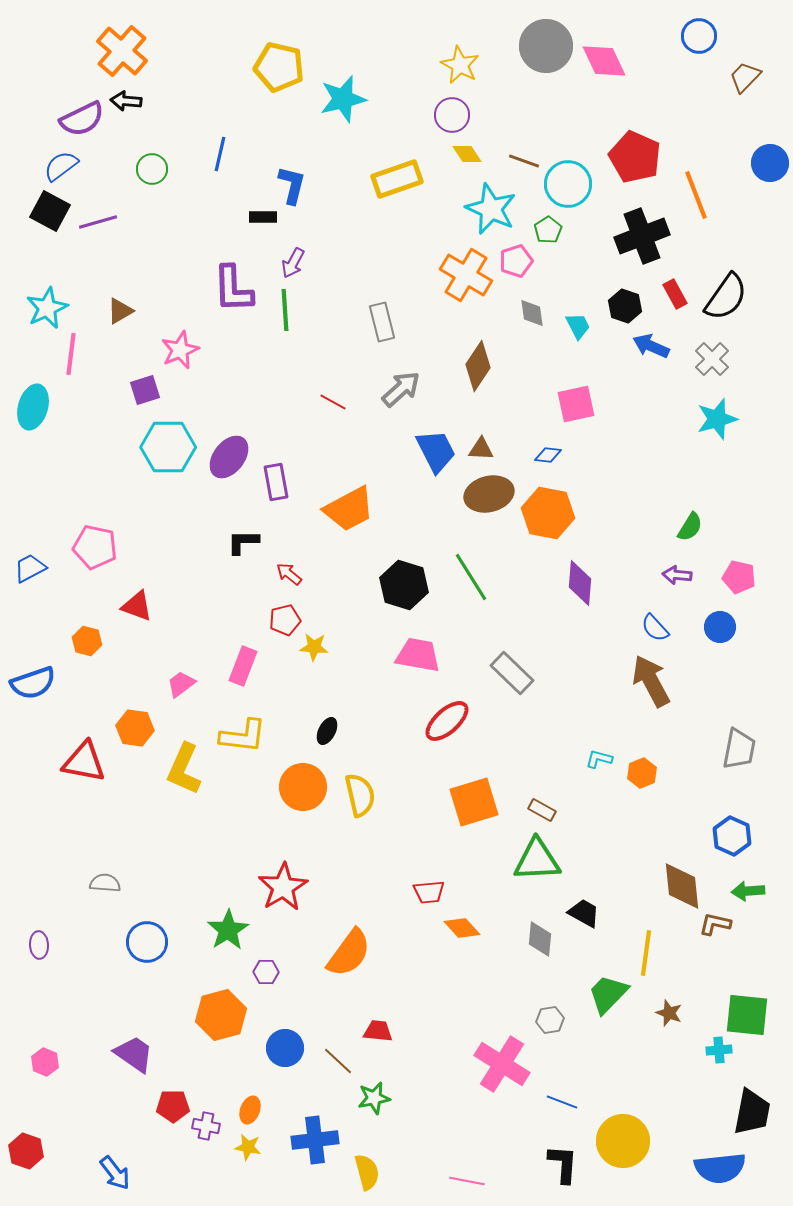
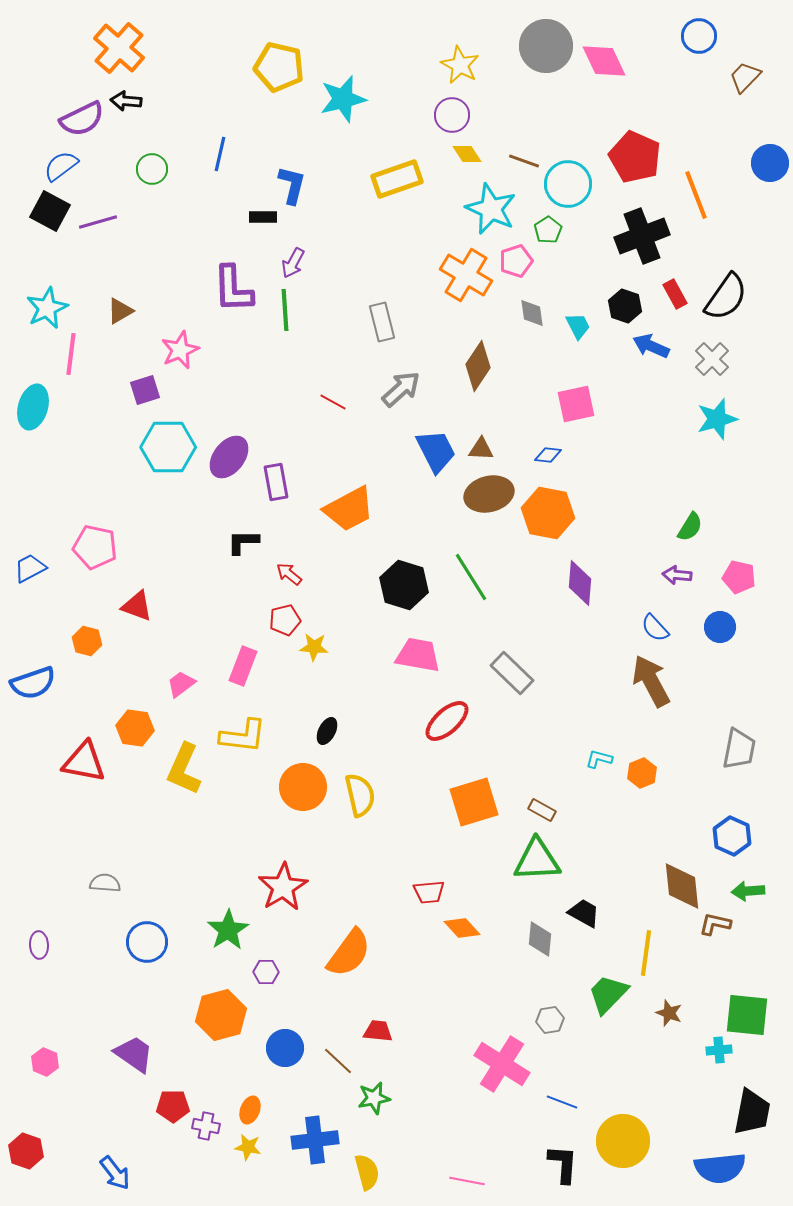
orange cross at (122, 51): moved 3 px left, 3 px up
